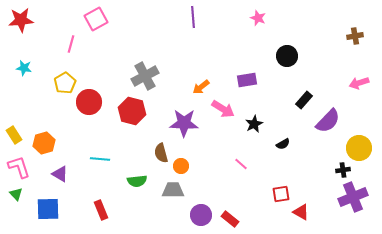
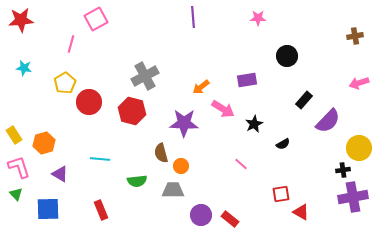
pink star at (258, 18): rotated 21 degrees counterclockwise
purple cross at (353, 197): rotated 12 degrees clockwise
